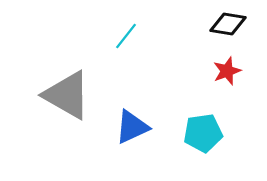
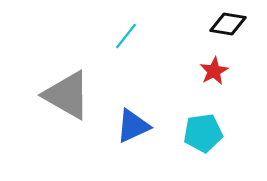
red star: moved 13 px left; rotated 8 degrees counterclockwise
blue triangle: moved 1 px right, 1 px up
